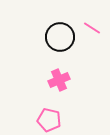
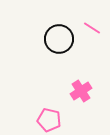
black circle: moved 1 px left, 2 px down
pink cross: moved 22 px right, 11 px down; rotated 10 degrees counterclockwise
